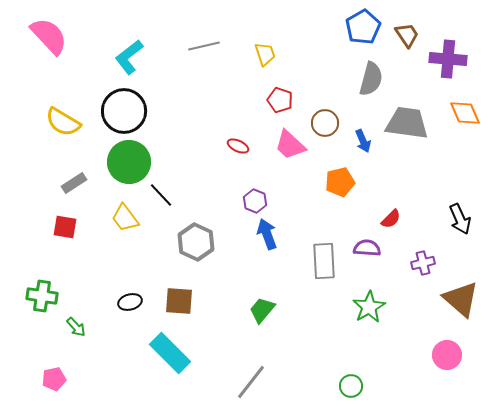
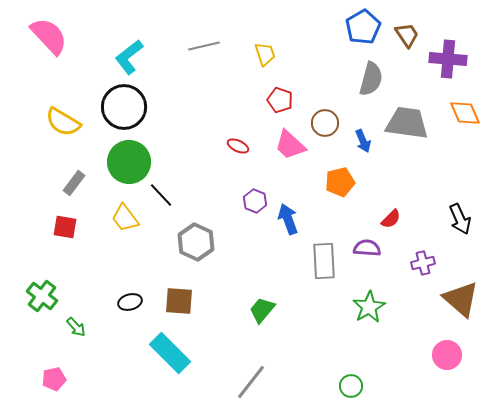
black circle at (124, 111): moved 4 px up
gray rectangle at (74, 183): rotated 20 degrees counterclockwise
blue arrow at (267, 234): moved 21 px right, 15 px up
green cross at (42, 296): rotated 28 degrees clockwise
